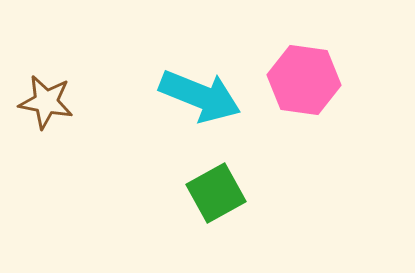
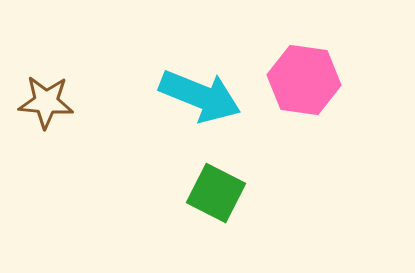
brown star: rotated 6 degrees counterclockwise
green square: rotated 34 degrees counterclockwise
